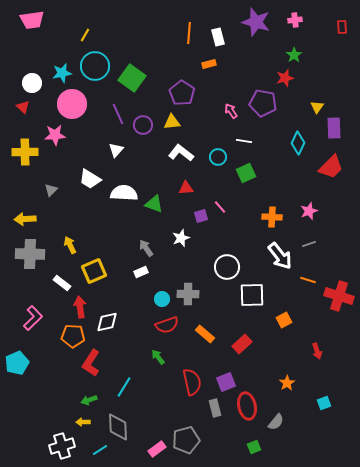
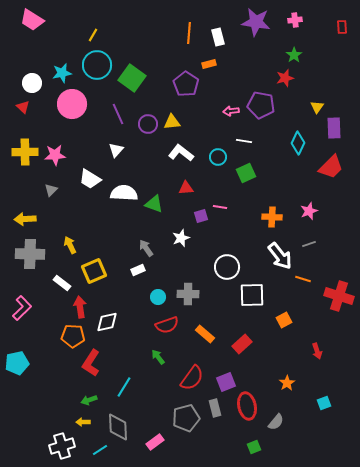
pink trapezoid at (32, 20): rotated 40 degrees clockwise
purple star at (256, 22): rotated 8 degrees counterclockwise
yellow line at (85, 35): moved 8 px right
cyan circle at (95, 66): moved 2 px right, 1 px up
purple pentagon at (182, 93): moved 4 px right, 9 px up
purple pentagon at (263, 103): moved 2 px left, 2 px down
pink arrow at (231, 111): rotated 63 degrees counterclockwise
purple circle at (143, 125): moved 5 px right, 1 px up
pink star at (55, 135): moved 20 px down
pink line at (220, 207): rotated 40 degrees counterclockwise
white rectangle at (141, 272): moved 3 px left, 2 px up
orange line at (308, 280): moved 5 px left, 1 px up
cyan circle at (162, 299): moved 4 px left, 2 px up
pink L-shape at (33, 318): moved 11 px left, 10 px up
cyan pentagon at (17, 363): rotated 10 degrees clockwise
red semicircle at (192, 382): moved 4 px up; rotated 48 degrees clockwise
gray pentagon at (186, 440): moved 22 px up
pink rectangle at (157, 449): moved 2 px left, 7 px up
